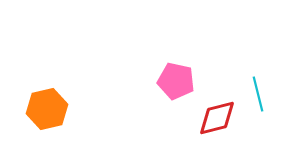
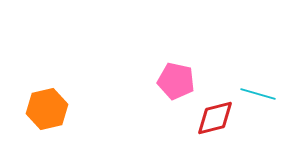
cyan line: rotated 60 degrees counterclockwise
red diamond: moved 2 px left
